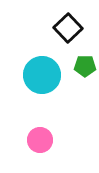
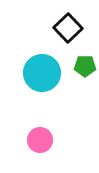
cyan circle: moved 2 px up
